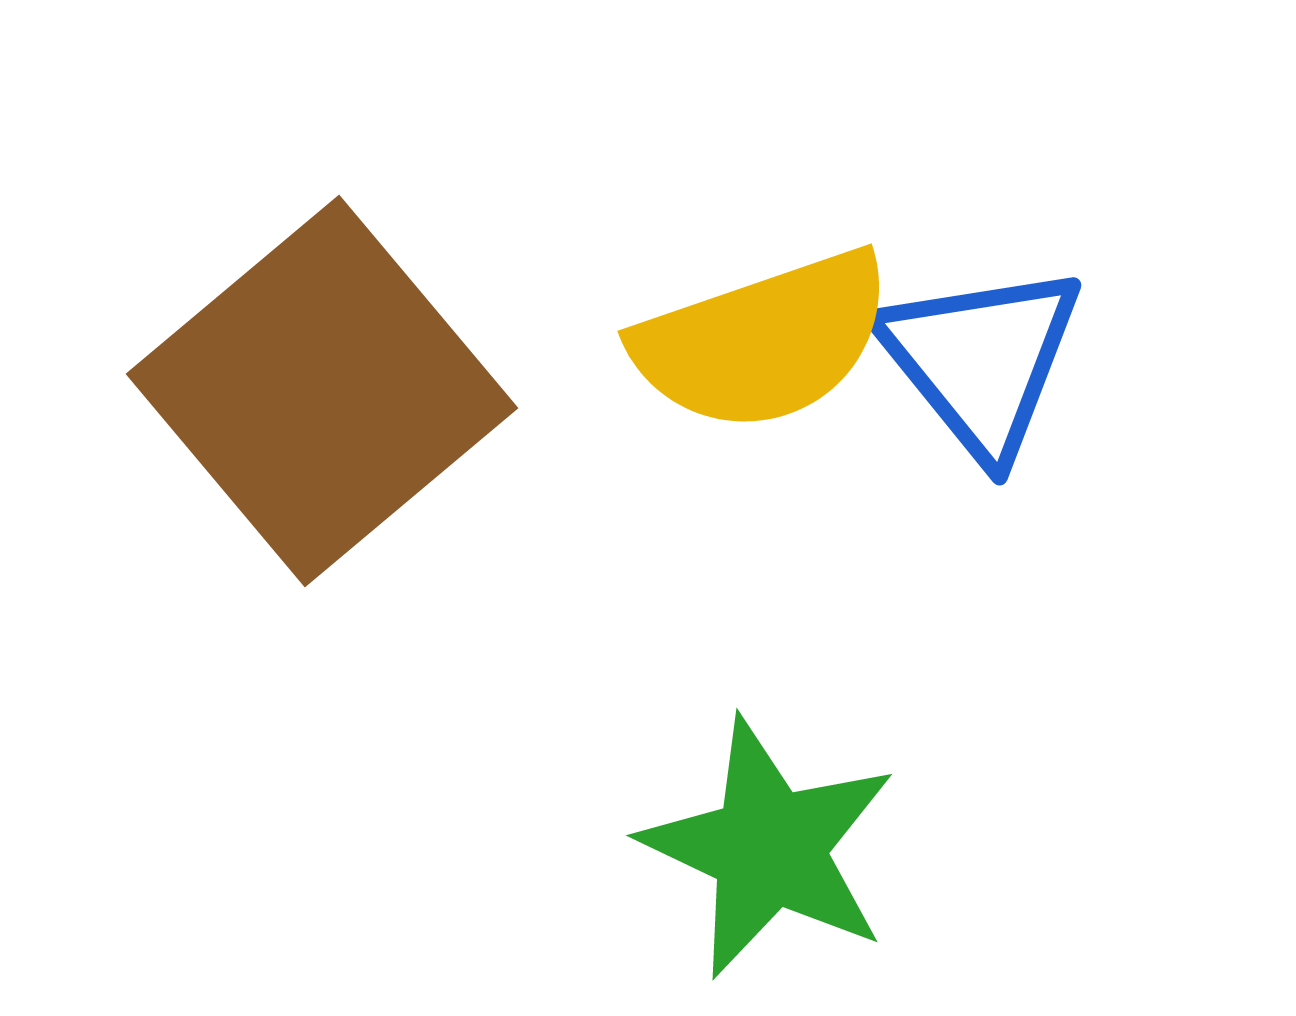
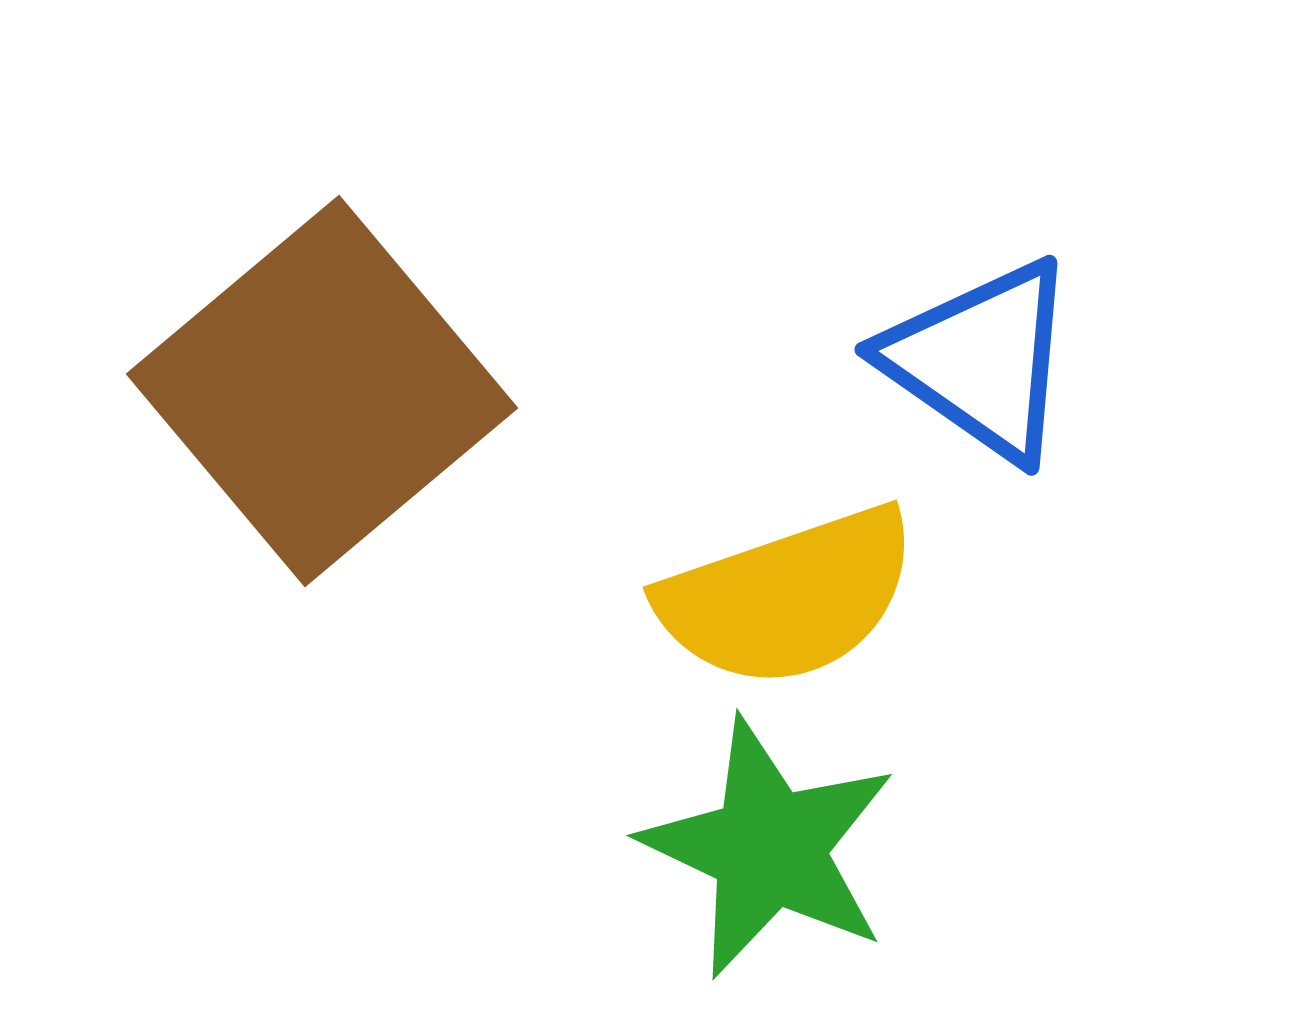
yellow semicircle: moved 25 px right, 256 px down
blue triangle: rotated 16 degrees counterclockwise
